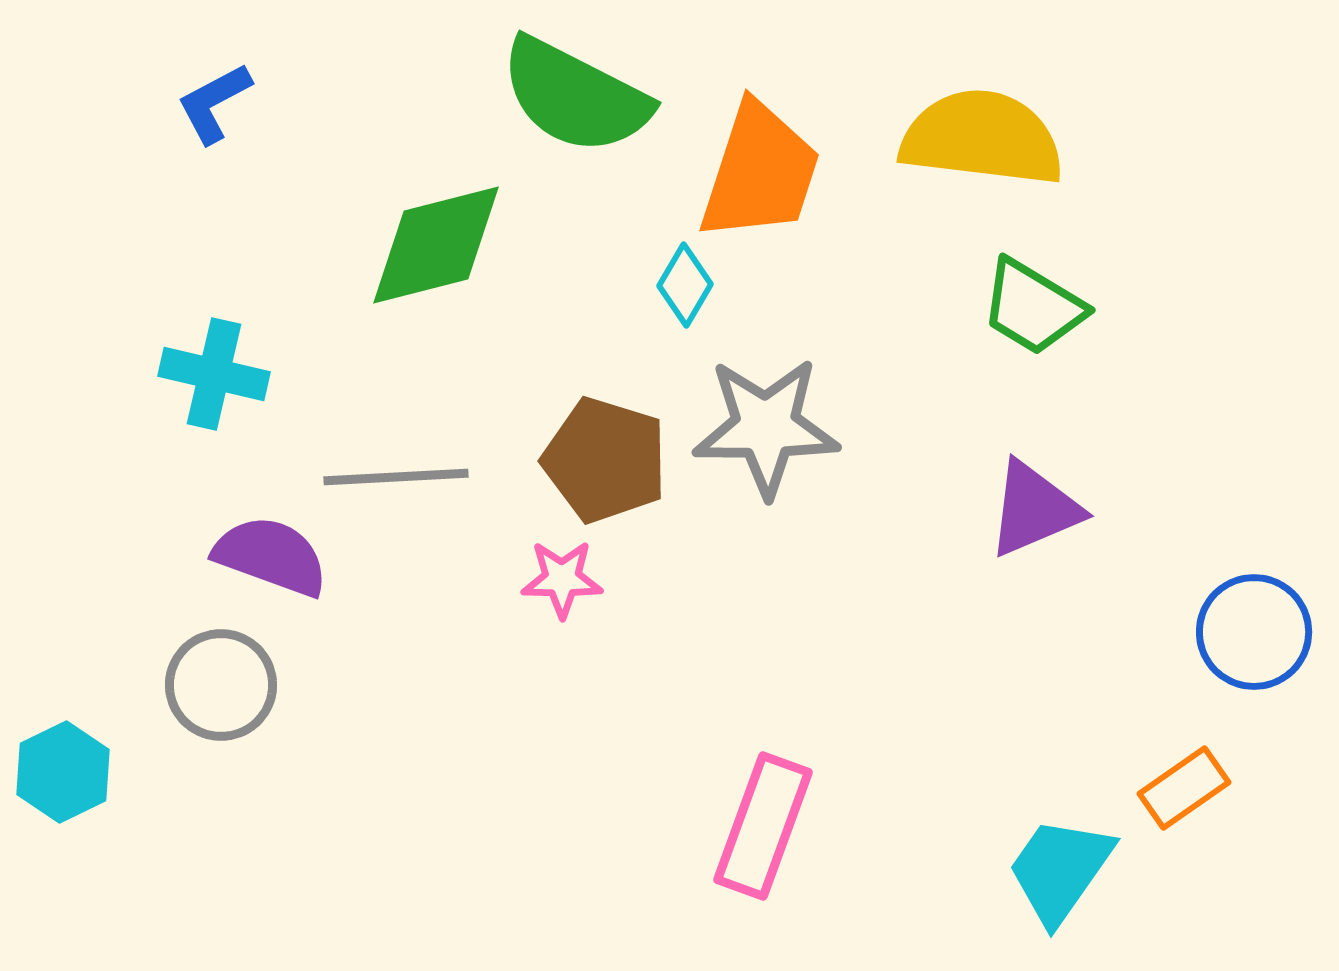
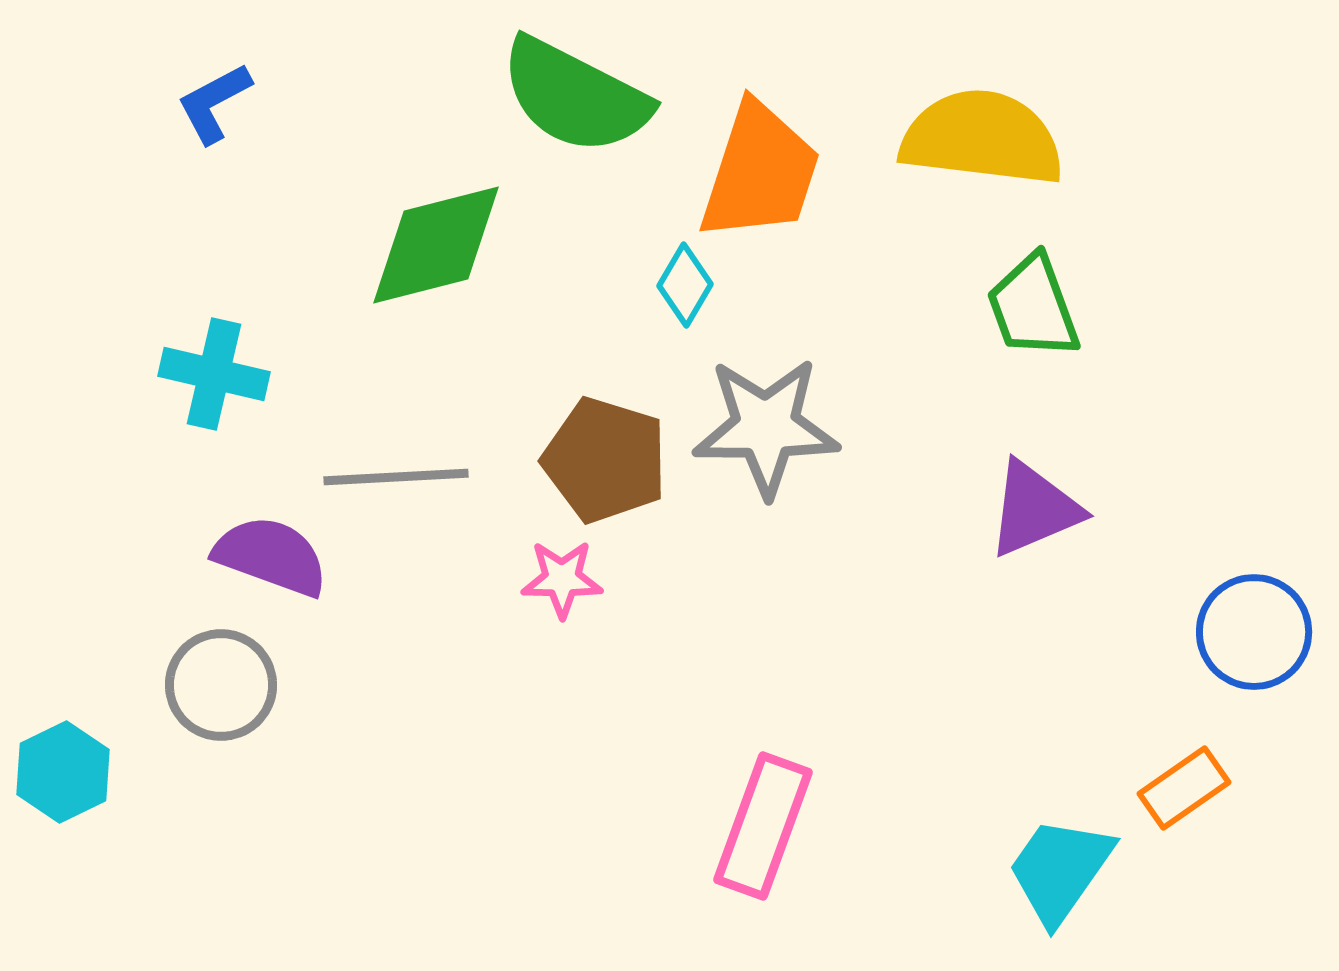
green trapezoid: rotated 39 degrees clockwise
